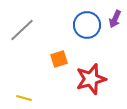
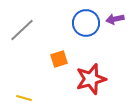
purple arrow: rotated 54 degrees clockwise
blue circle: moved 1 px left, 2 px up
